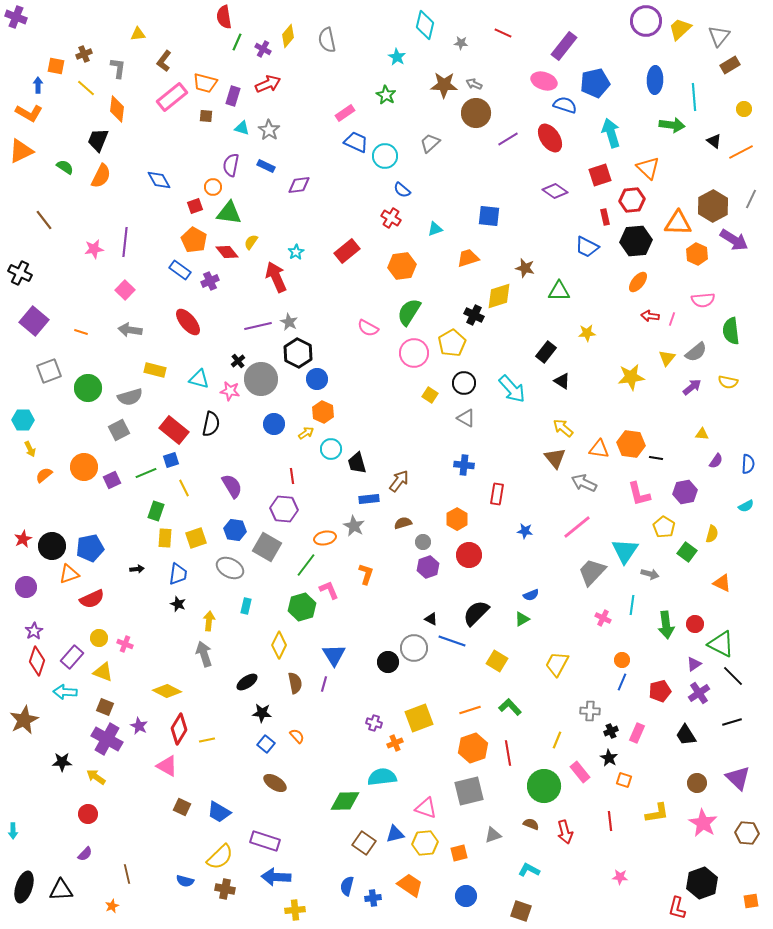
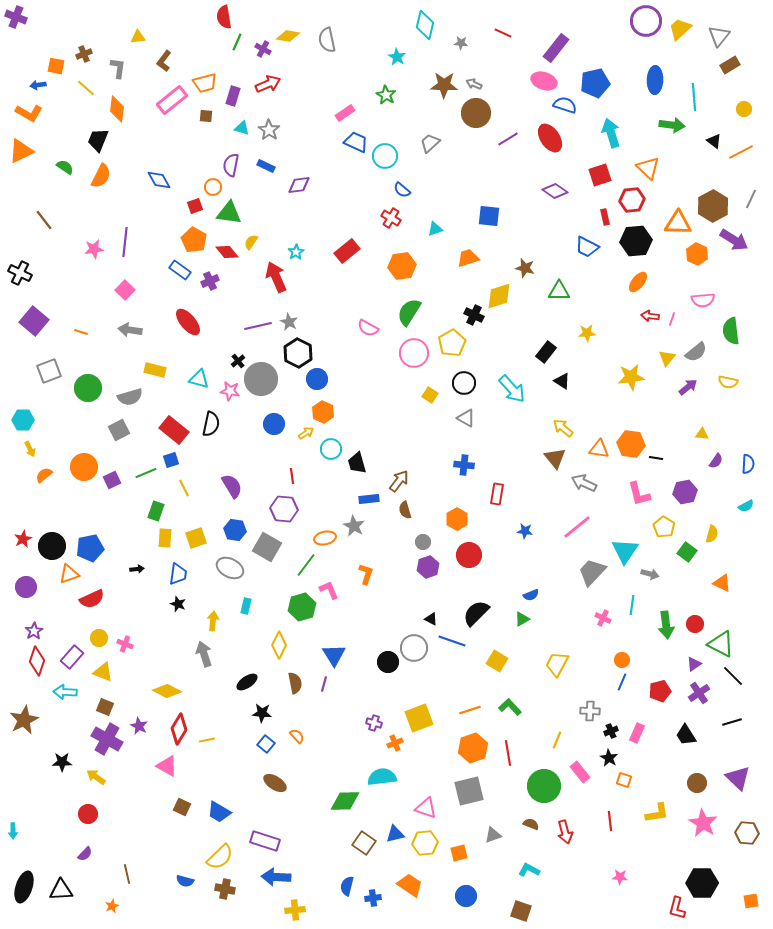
yellow triangle at (138, 34): moved 3 px down
yellow diamond at (288, 36): rotated 60 degrees clockwise
purple rectangle at (564, 46): moved 8 px left, 2 px down
orange trapezoid at (205, 83): rotated 30 degrees counterclockwise
blue arrow at (38, 85): rotated 98 degrees counterclockwise
pink rectangle at (172, 97): moved 3 px down
purple arrow at (692, 387): moved 4 px left
brown semicircle at (403, 523): moved 2 px right, 13 px up; rotated 90 degrees counterclockwise
yellow arrow at (209, 621): moved 4 px right
black hexagon at (702, 883): rotated 20 degrees clockwise
